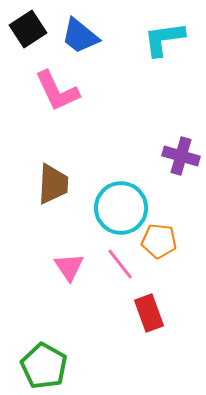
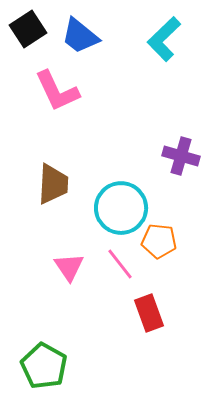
cyan L-shape: rotated 36 degrees counterclockwise
